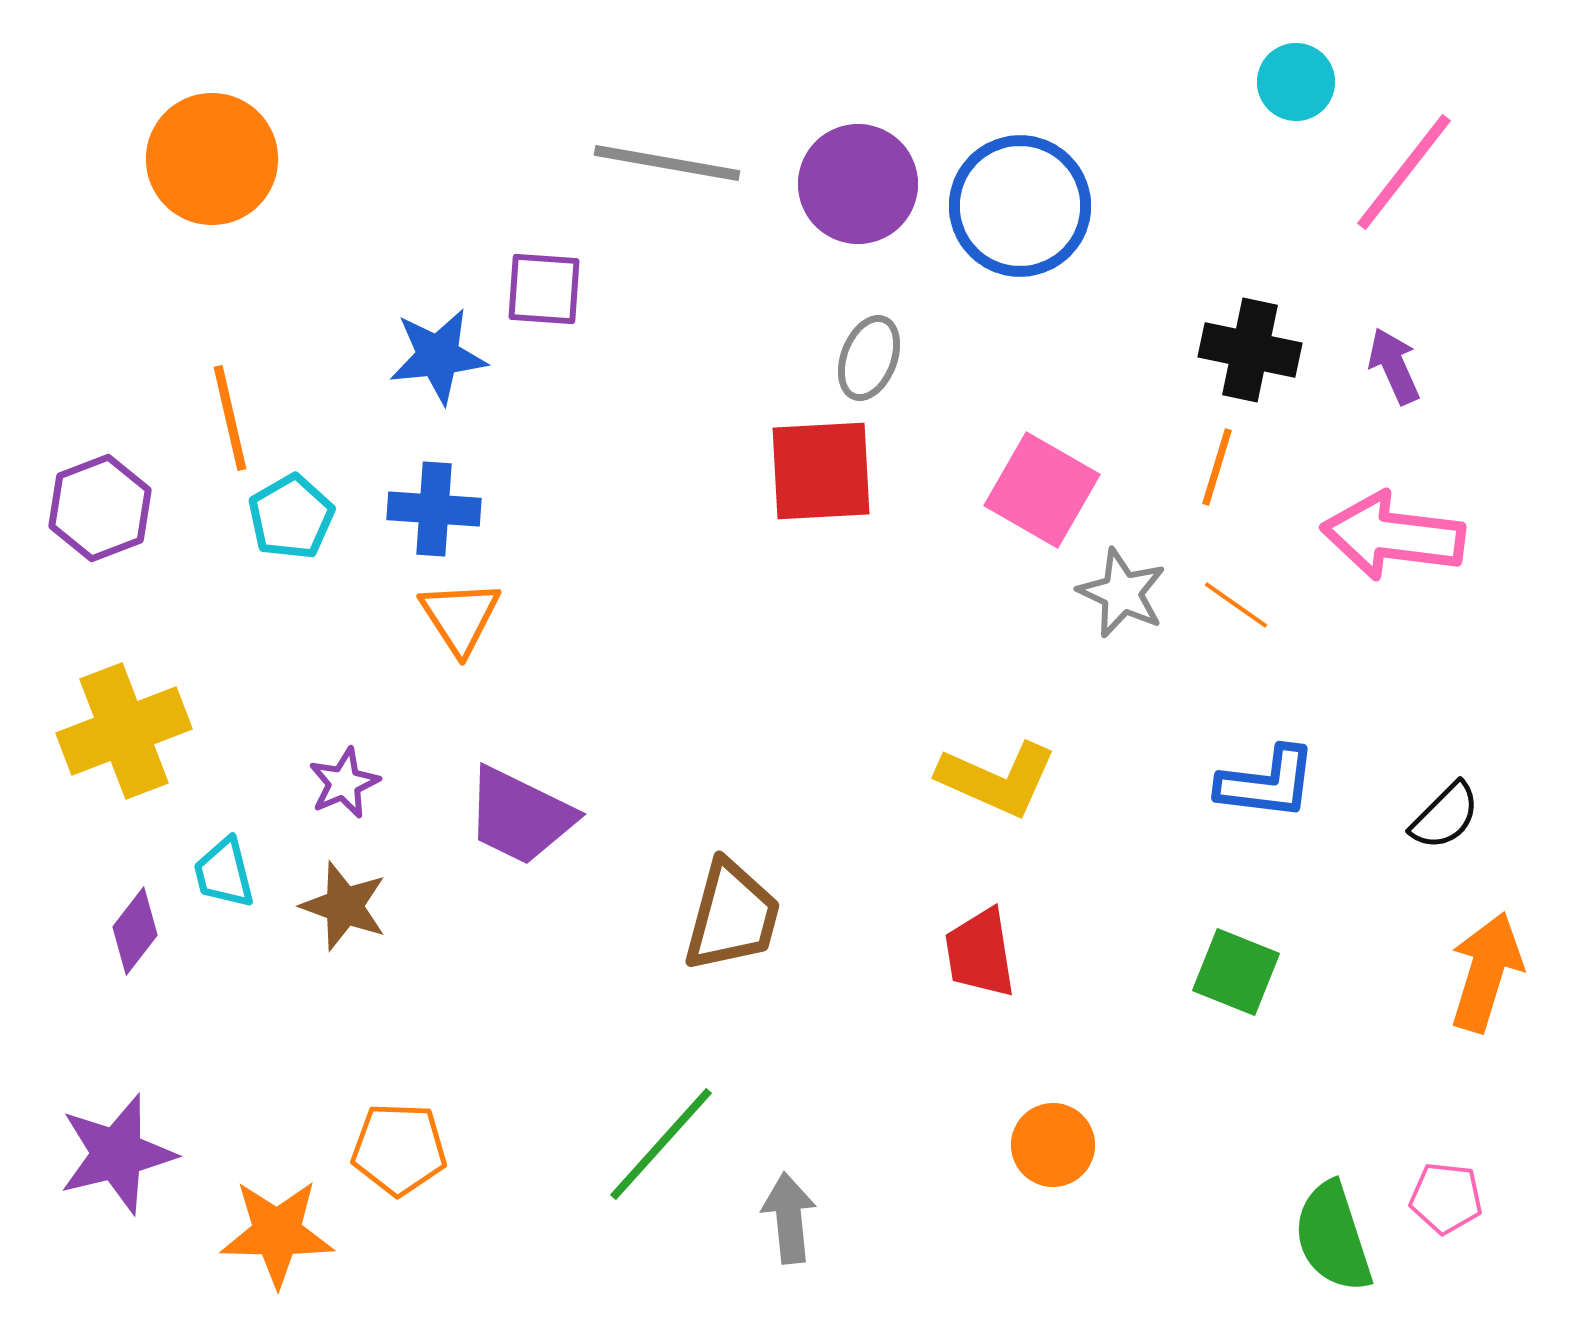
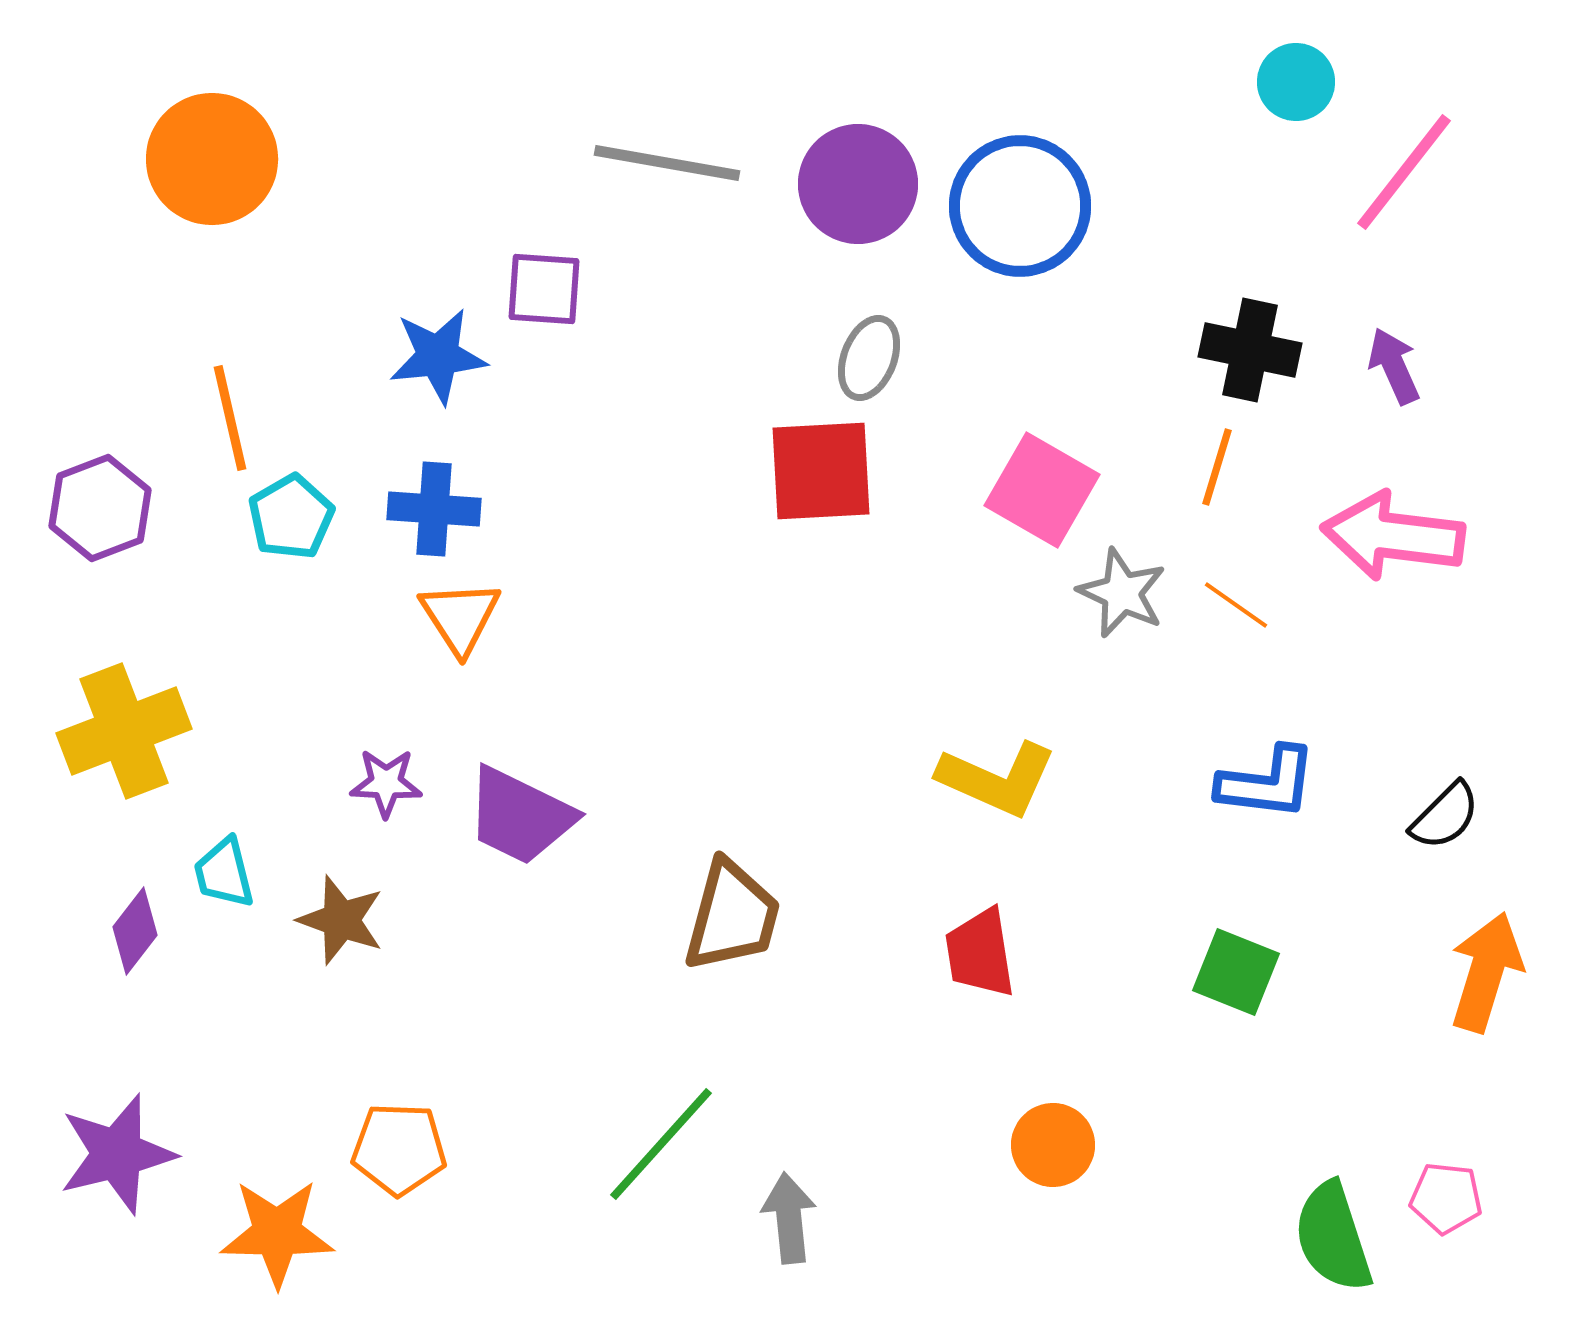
purple star at (344, 783): moved 42 px right; rotated 26 degrees clockwise
brown star at (344, 906): moved 3 px left, 14 px down
